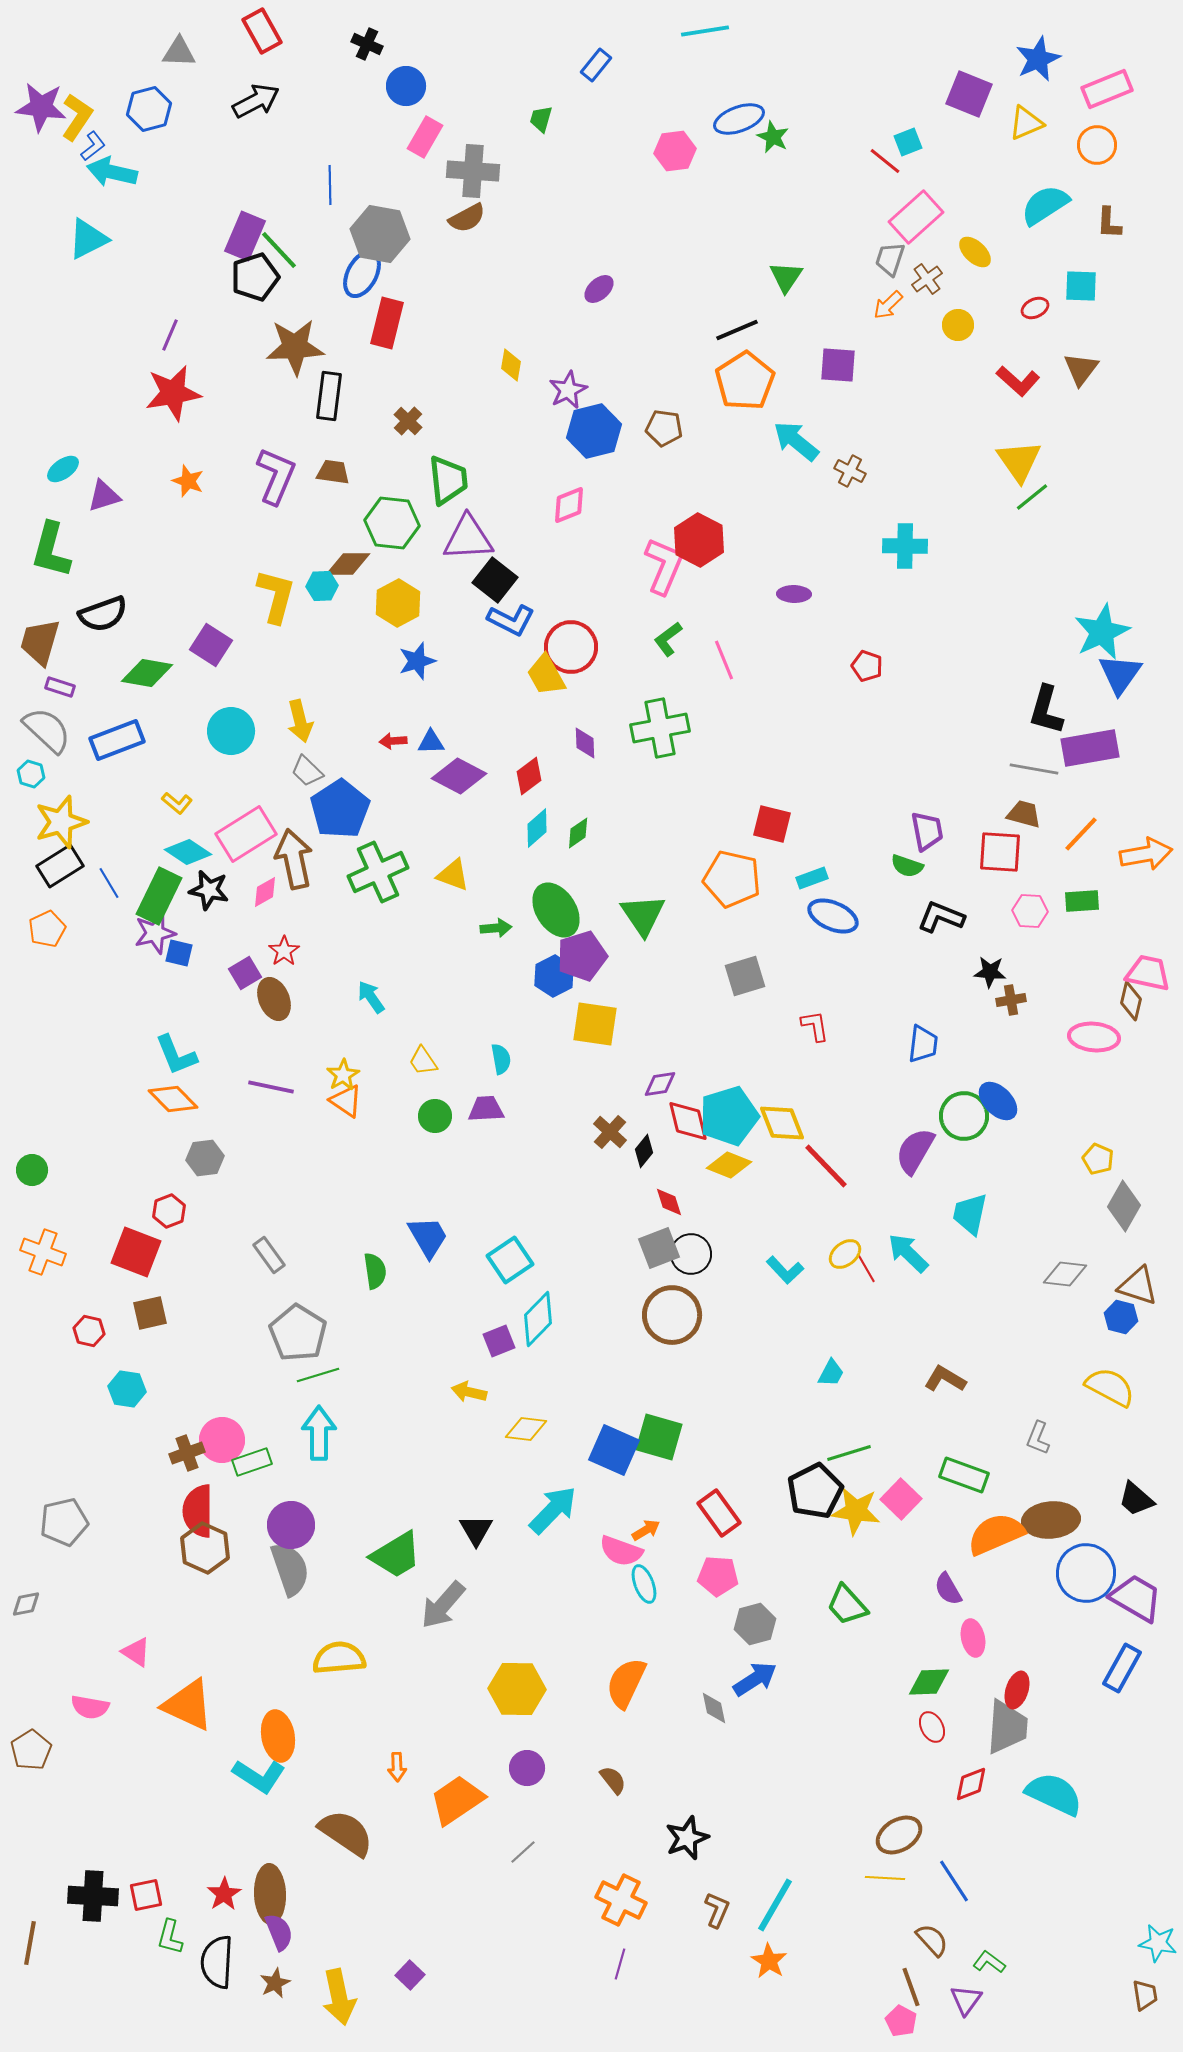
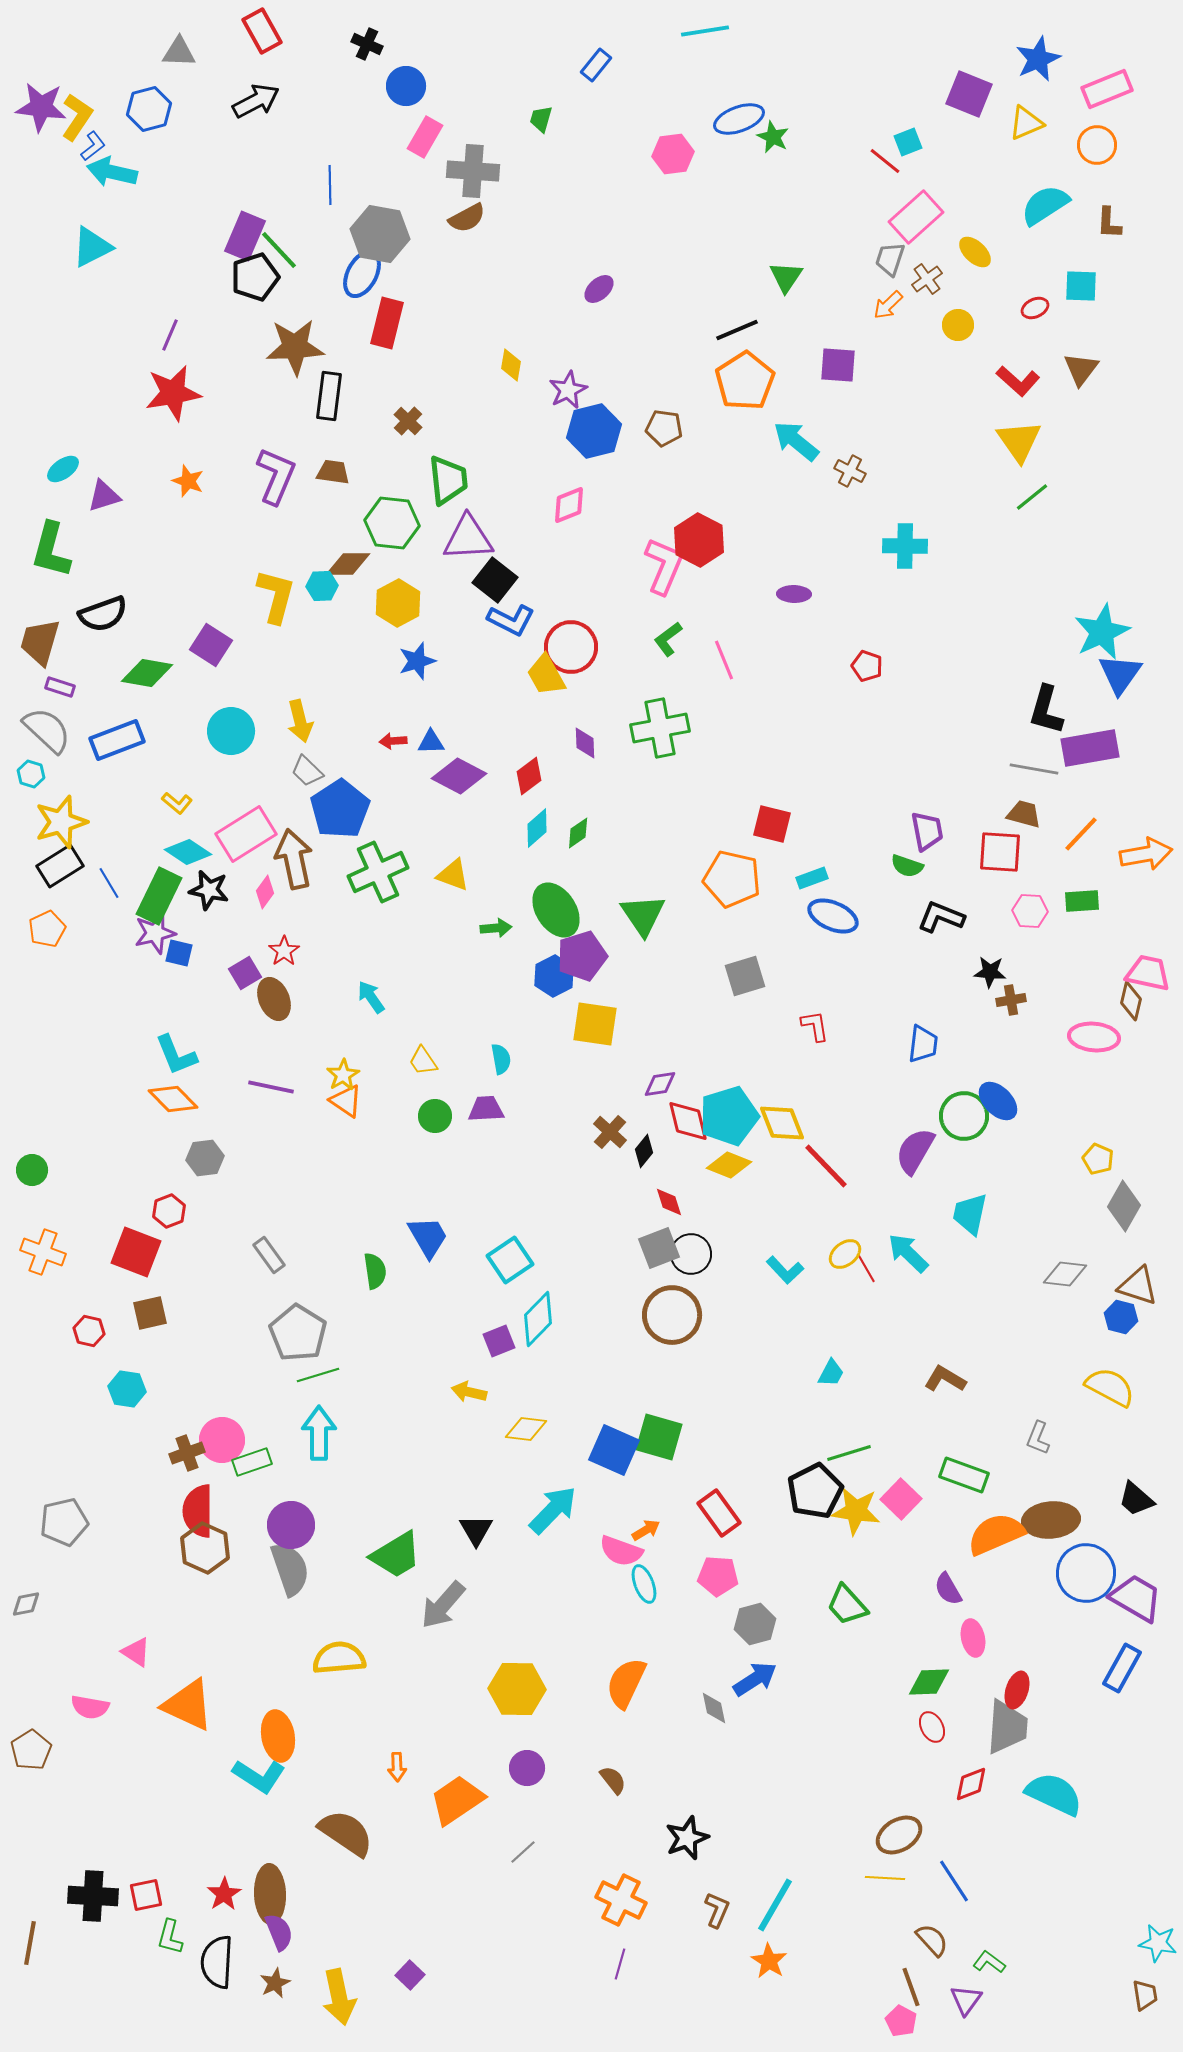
pink hexagon at (675, 151): moved 2 px left, 3 px down
cyan triangle at (88, 239): moved 4 px right, 8 px down
yellow triangle at (1019, 461): moved 20 px up
pink diamond at (265, 892): rotated 24 degrees counterclockwise
